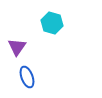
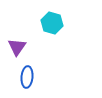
blue ellipse: rotated 25 degrees clockwise
